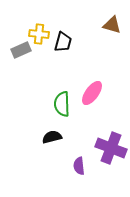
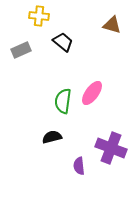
yellow cross: moved 18 px up
black trapezoid: rotated 65 degrees counterclockwise
green semicircle: moved 1 px right, 3 px up; rotated 10 degrees clockwise
